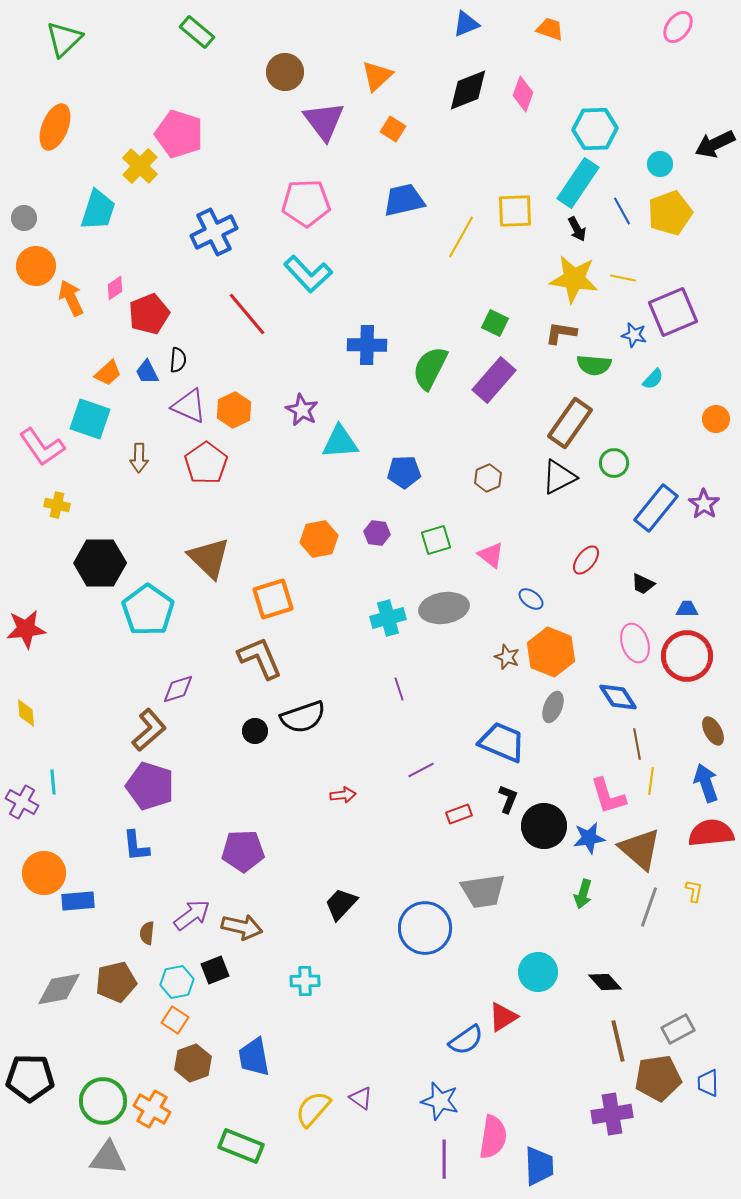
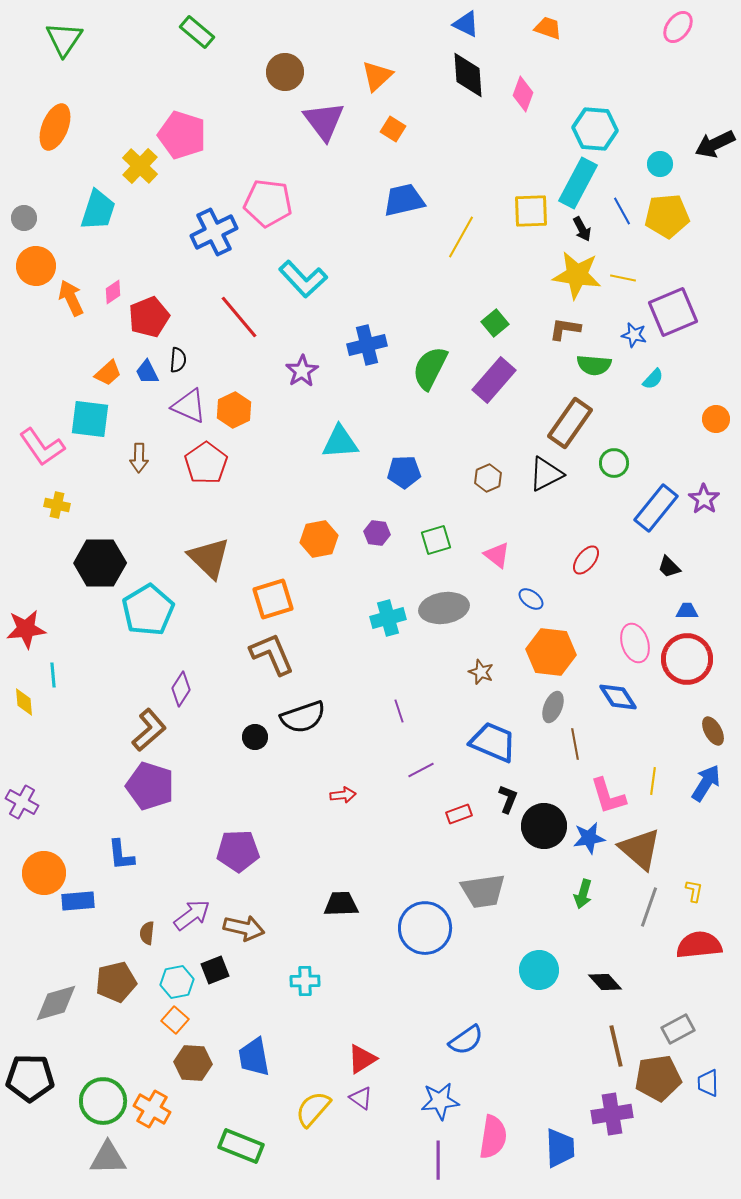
blue triangle at (466, 24): rotated 48 degrees clockwise
orange trapezoid at (550, 29): moved 2 px left, 1 px up
green triangle at (64, 39): rotated 12 degrees counterclockwise
black diamond at (468, 90): moved 15 px up; rotated 72 degrees counterclockwise
cyan hexagon at (595, 129): rotated 6 degrees clockwise
pink pentagon at (179, 134): moved 3 px right, 1 px down
cyan rectangle at (578, 183): rotated 6 degrees counterclockwise
pink pentagon at (306, 203): moved 38 px left; rotated 9 degrees clockwise
yellow square at (515, 211): moved 16 px right
yellow pentagon at (670, 213): moved 3 px left, 3 px down; rotated 15 degrees clockwise
black arrow at (577, 229): moved 5 px right
cyan L-shape at (308, 274): moved 5 px left, 5 px down
yellow star at (574, 279): moved 3 px right, 4 px up
pink diamond at (115, 288): moved 2 px left, 4 px down
red pentagon at (149, 314): moved 3 px down
red line at (247, 314): moved 8 px left, 3 px down
green square at (495, 323): rotated 24 degrees clockwise
brown L-shape at (561, 333): moved 4 px right, 4 px up
blue cross at (367, 345): rotated 15 degrees counterclockwise
purple star at (302, 410): moved 39 px up; rotated 12 degrees clockwise
cyan square at (90, 419): rotated 12 degrees counterclockwise
black triangle at (559, 477): moved 13 px left, 3 px up
purple star at (704, 504): moved 5 px up
pink triangle at (491, 555): moved 6 px right
black trapezoid at (643, 584): moved 26 px right, 17 px up; rotated 20 degrees clockwise
blue trapezoid at (687, 609): moved 2 px down
cyan pentagon at (148, 610): rotated 6 degrees clockwise
orange hexagon at (551, 652): rotated 15 degrees counterclockwise
red circle at (687, 656): moved 3 px down
brown star at (507, 657): moved 26 px left, 15 px down
brown L-shape at (260, 658): moved 12 px right, 4 px up
purple diamond at (178, 689): moved 3 px right; rotated 40 degrees counterclockwise
purple line at (399, 689): moved 22 px down
yellow diamond at (26, 713): moved 2 px left, 11 px up
black circle at (255, 731): moved 6 px down
blue trapezoid at (502, 742): moved 9 px left
brown line at (637, 744): moved 62 px left
yellow line at (651, 781): moved 2 px right
cyan line at (53, 782): moved 107 px up
blue arrow at (706, 783): rotated 51 degrees clockwise
red semicircle at (711, 833): moved 12 px left, 112 px down
blue L-shape at (136, 846): moved 15 px left, 9 px down
purple pentagon at (243, 851): moved 5 px left
black trapezoid at (341, 904): rotated 45 degrees clockwise
brown arrow at (242, 927): moved 2 px right, 1 px down
cyan circle at (538, 972): moved 1 px right, 2 px up
gray diamond at (59, 989): moved 3 px left, 14 px down; rotated 6 degrees counterclockwise
red triangle at (503, 1017): moved 141 px left, 42 px down
orange square at (175, 1020): rotated 8 degrees clockwise
brown line at (618, 1041): moved 2 px left, 5 px down
brown hexagon at (193, 1063): rotated 24 degrees clockwise
blue star at (440, 1101): rotated 21 degrees counterclockwise
gray triangle at (108, 1158): rotated 6 degrees counterclockwise
purple line at (444, 1159): moved 6 px left, 1 px down
blue trapezoid at (539, 1166): moved 21 px right, 18 px up
